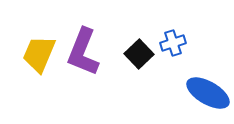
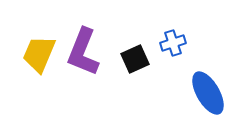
black square: moved 4 px left, 5 px down; rotated 20 degrees clockwise
blue ellipse: rotated 30 degrees clockwise
